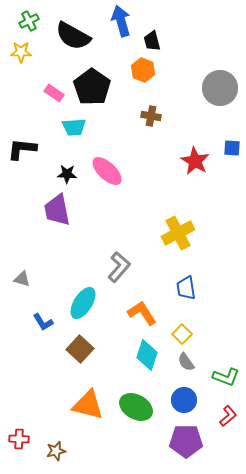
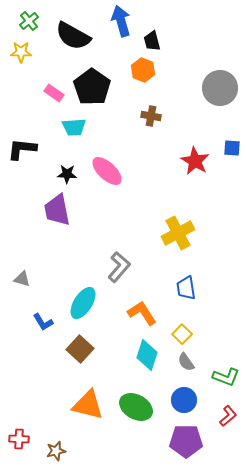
green cross: rotated 12 degrees counterclockwise
